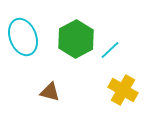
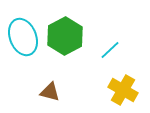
green hexagon: moved 11 px left, 3 px up
